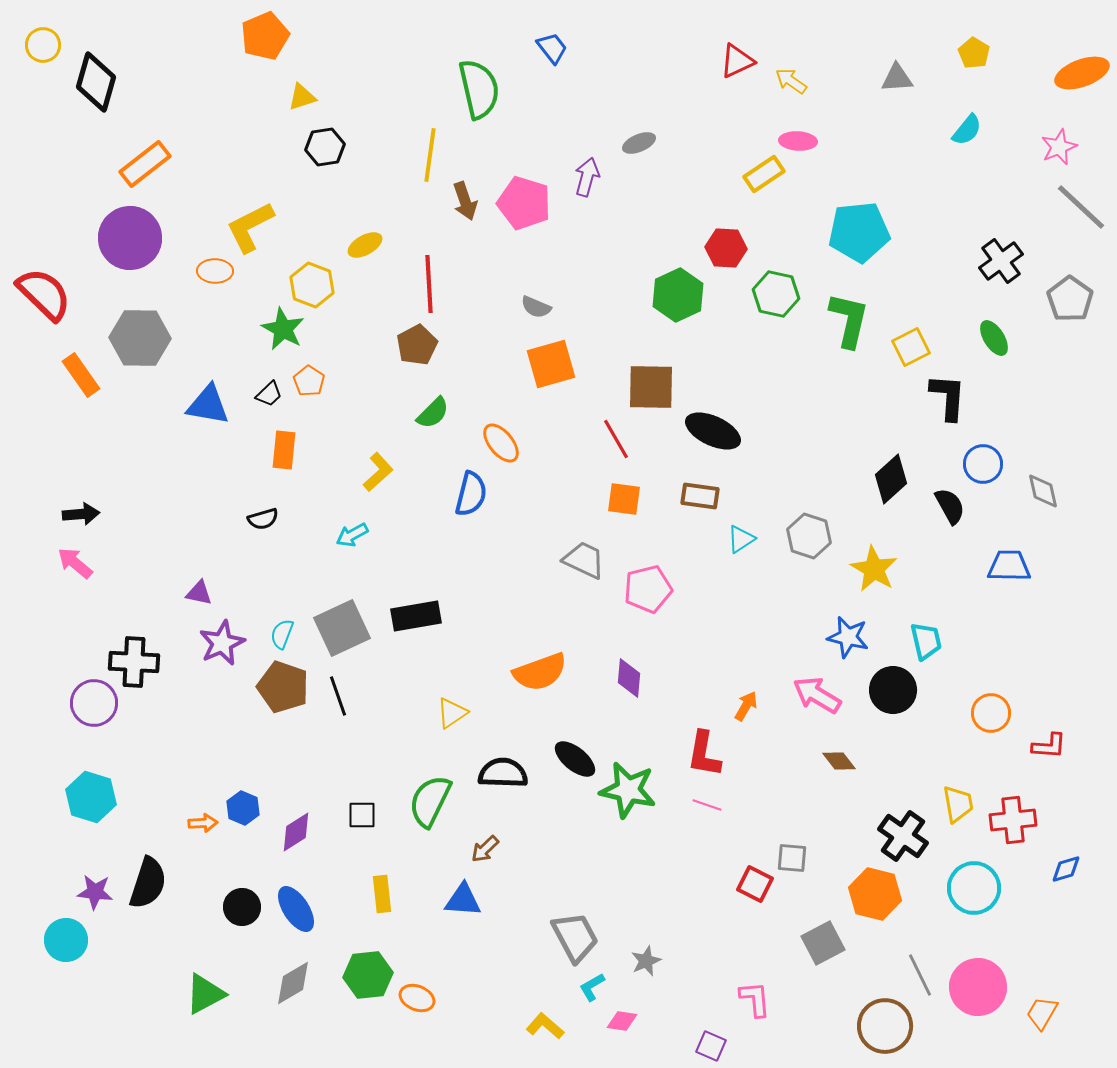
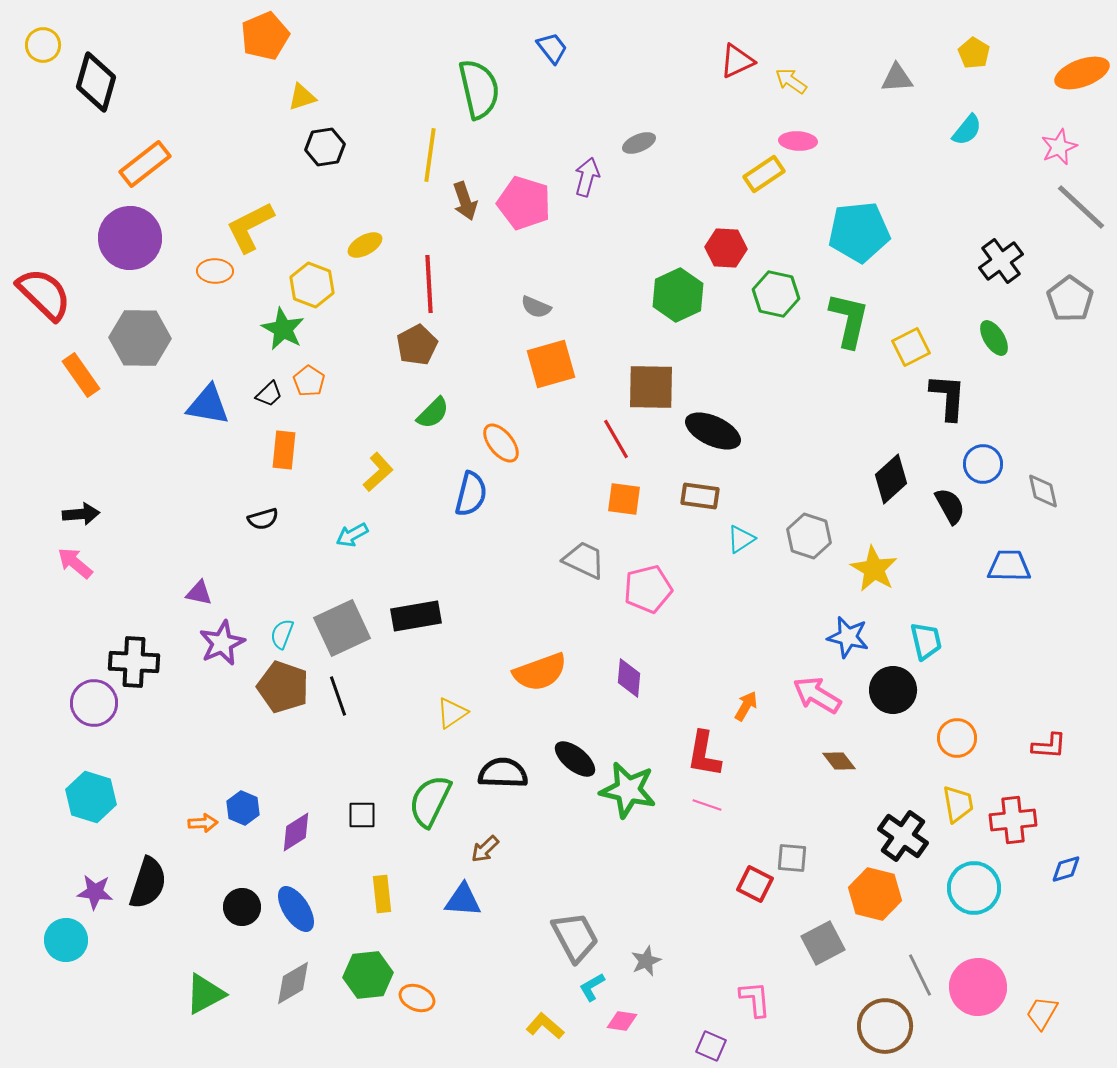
orange circle at (991, 713): moved 34 px left, 25 px down
